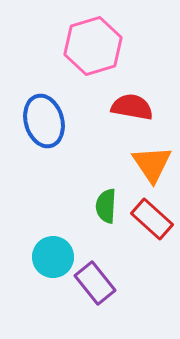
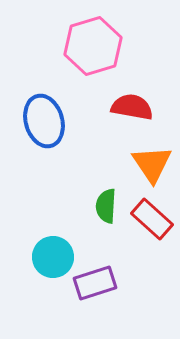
purple rectangle: rotated 69 degrees counterclockwise
